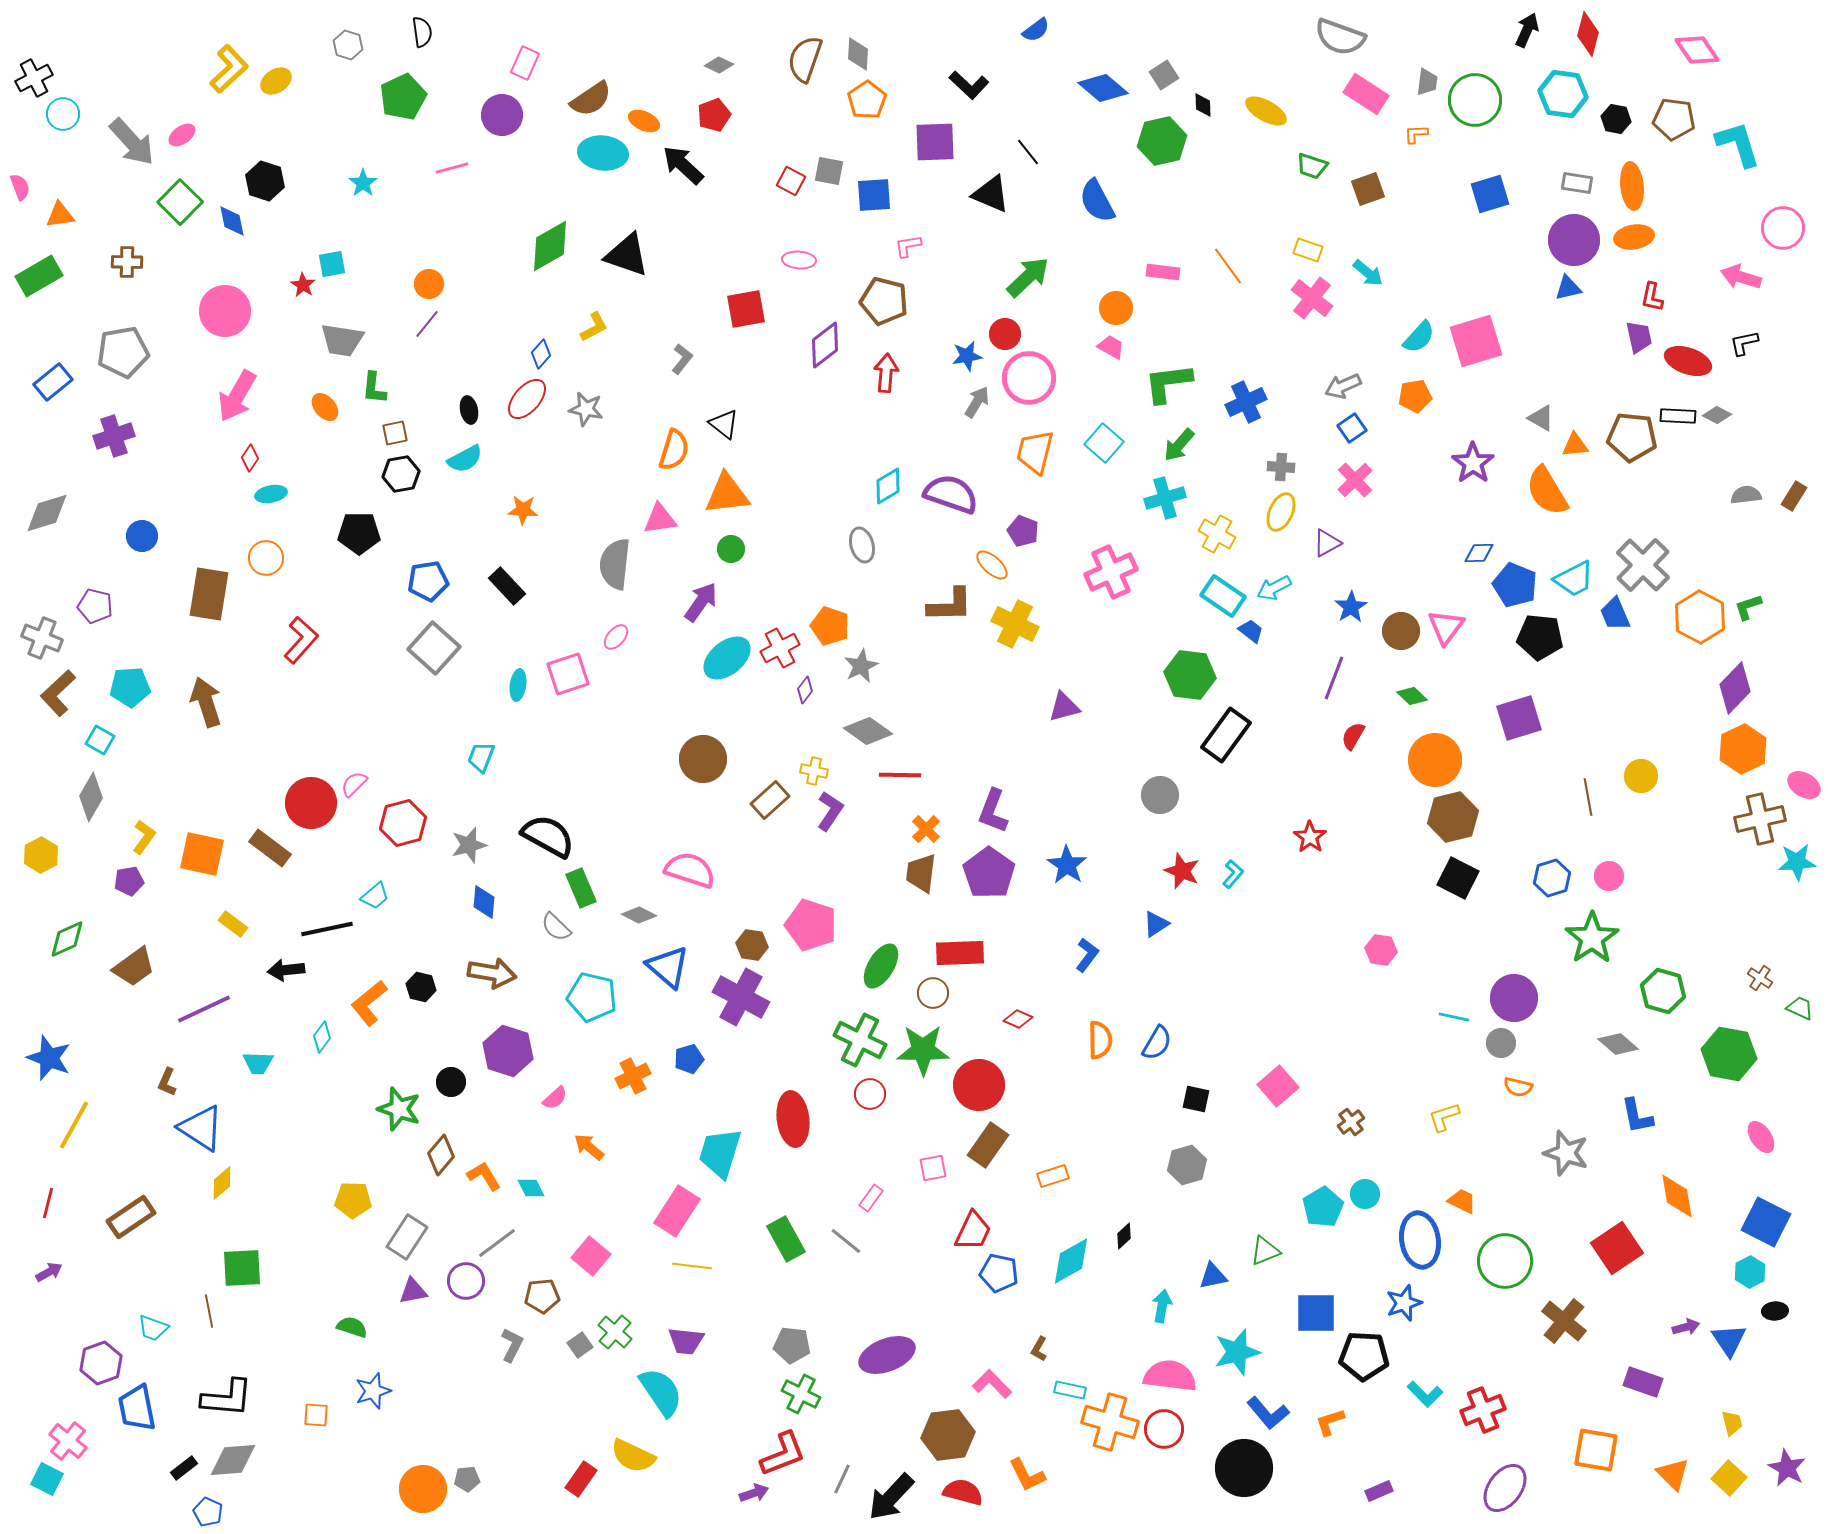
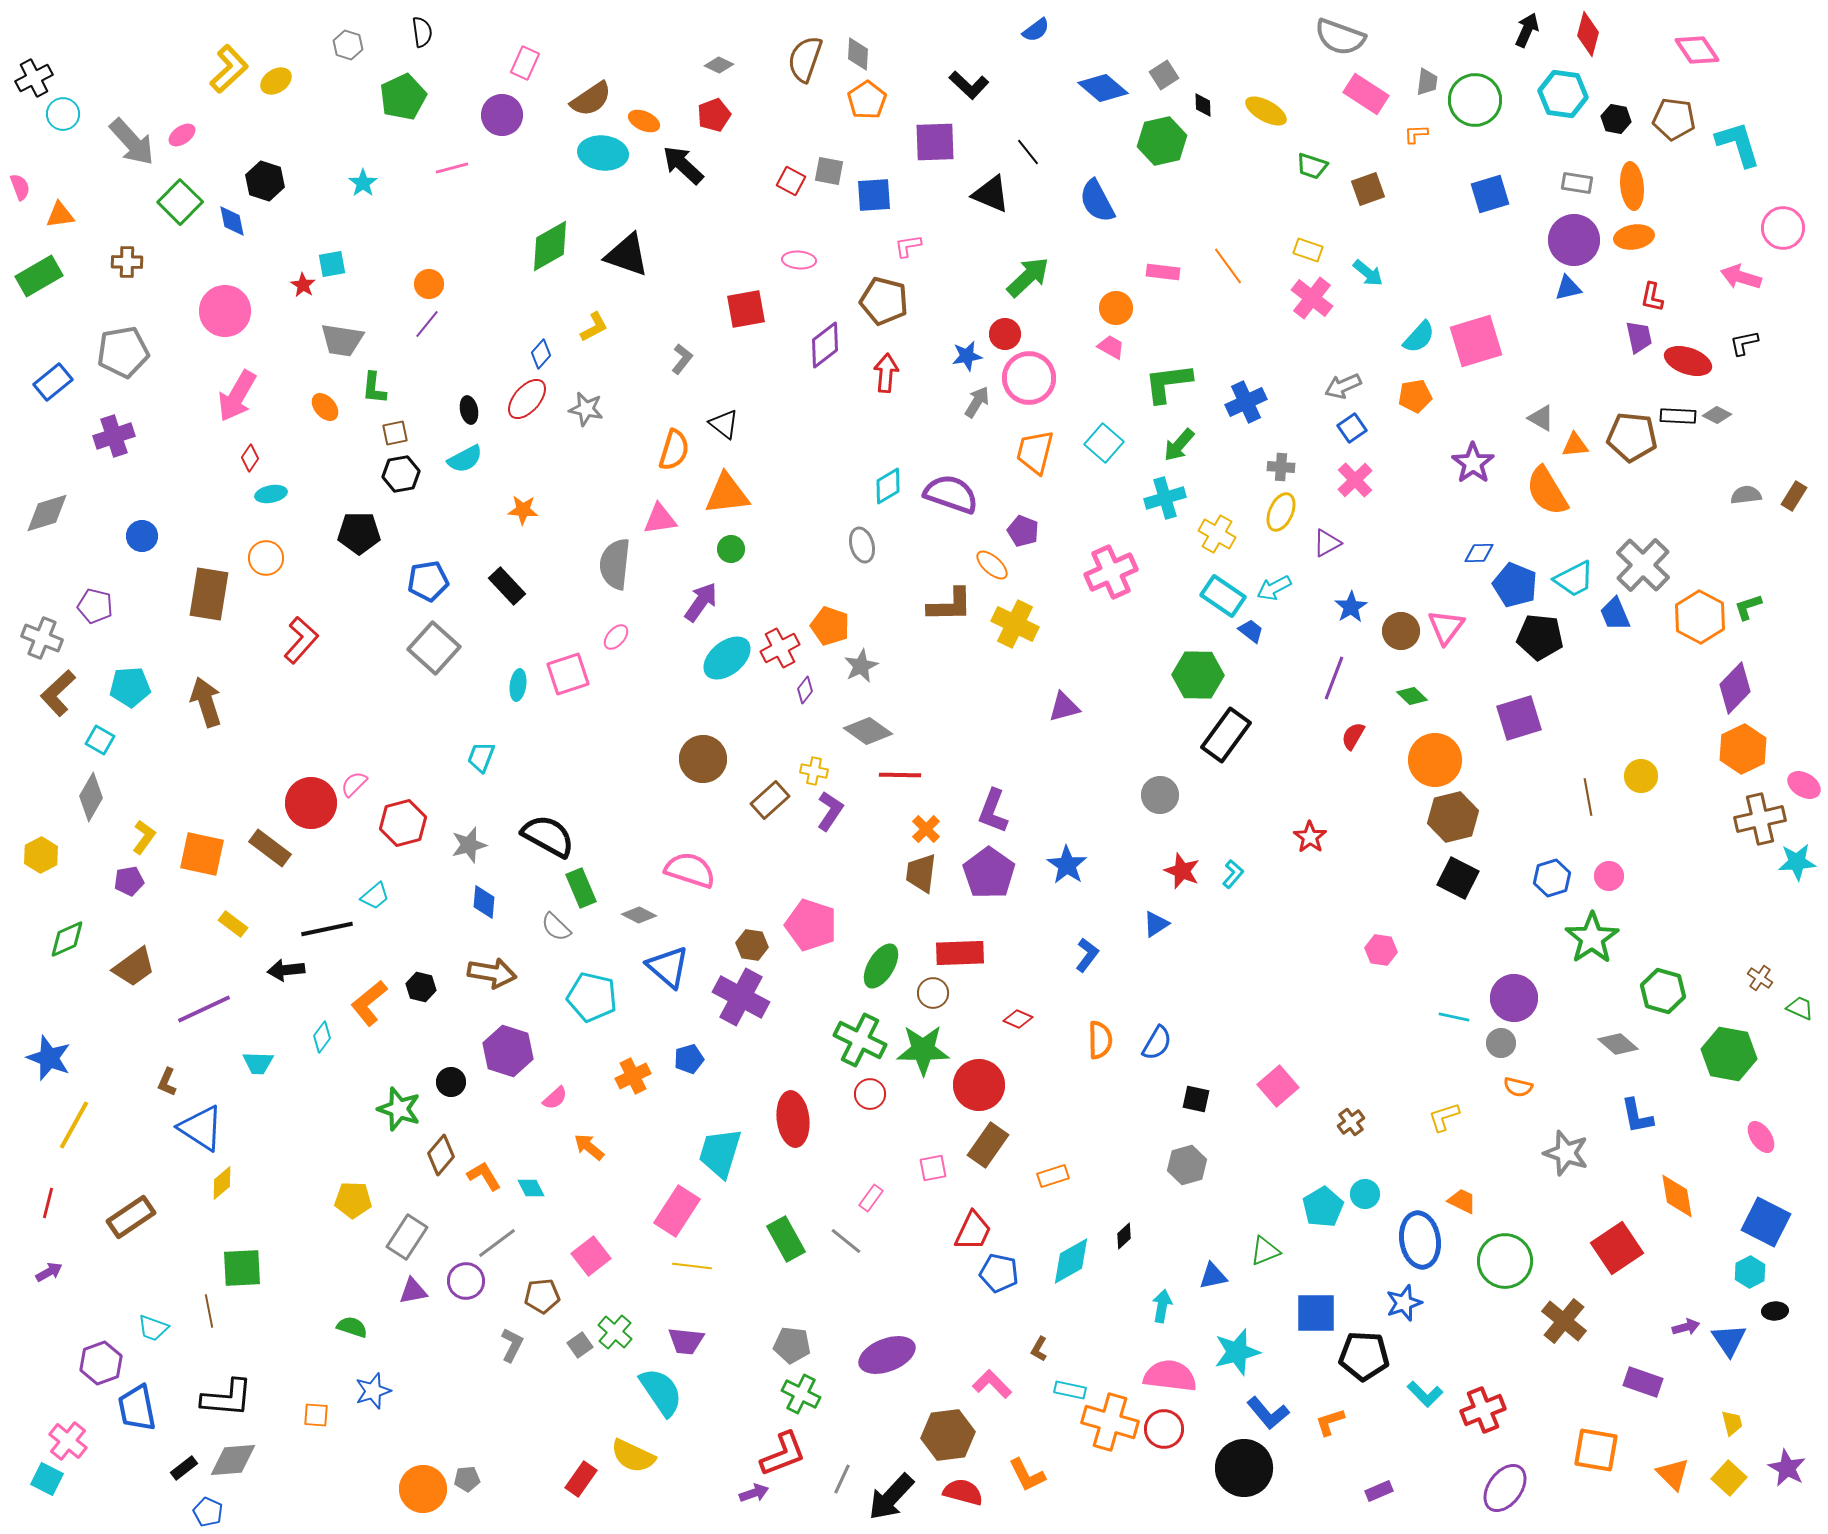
green hexagon at (1190, 675): moved 8 px right; rotated 6 degrees counterclockwise
pink square at (591, 1256): rotated 12 degrees clockwise
